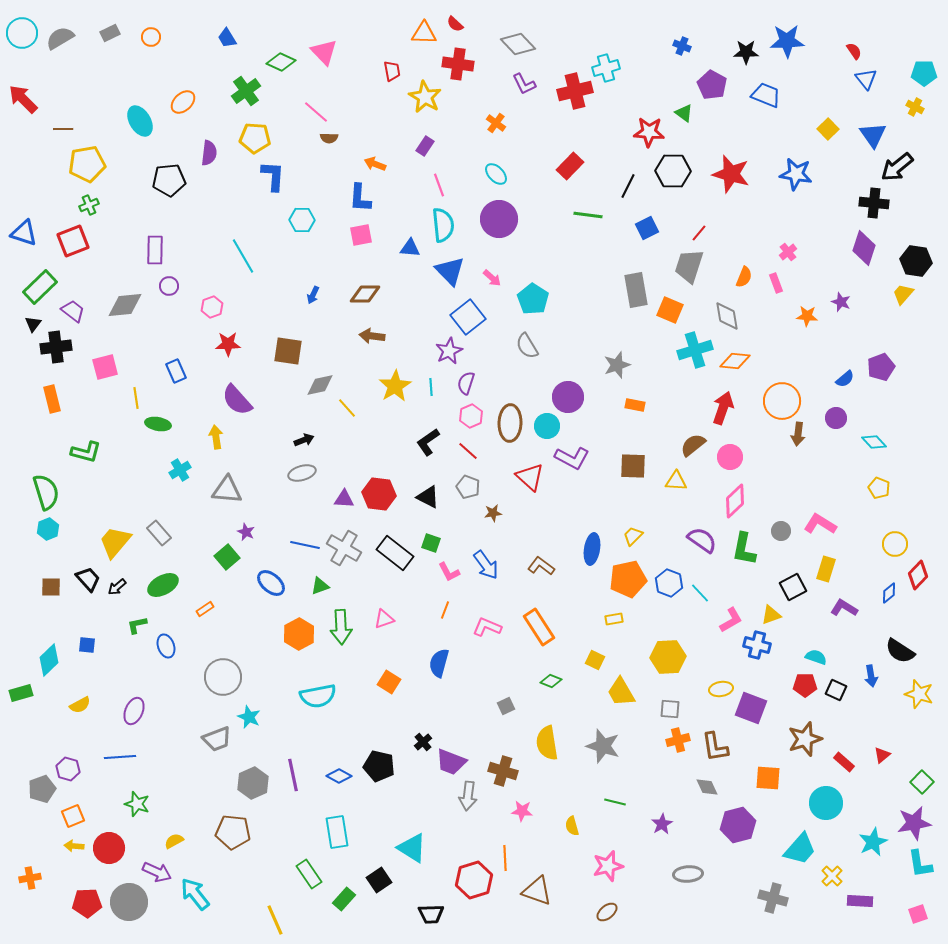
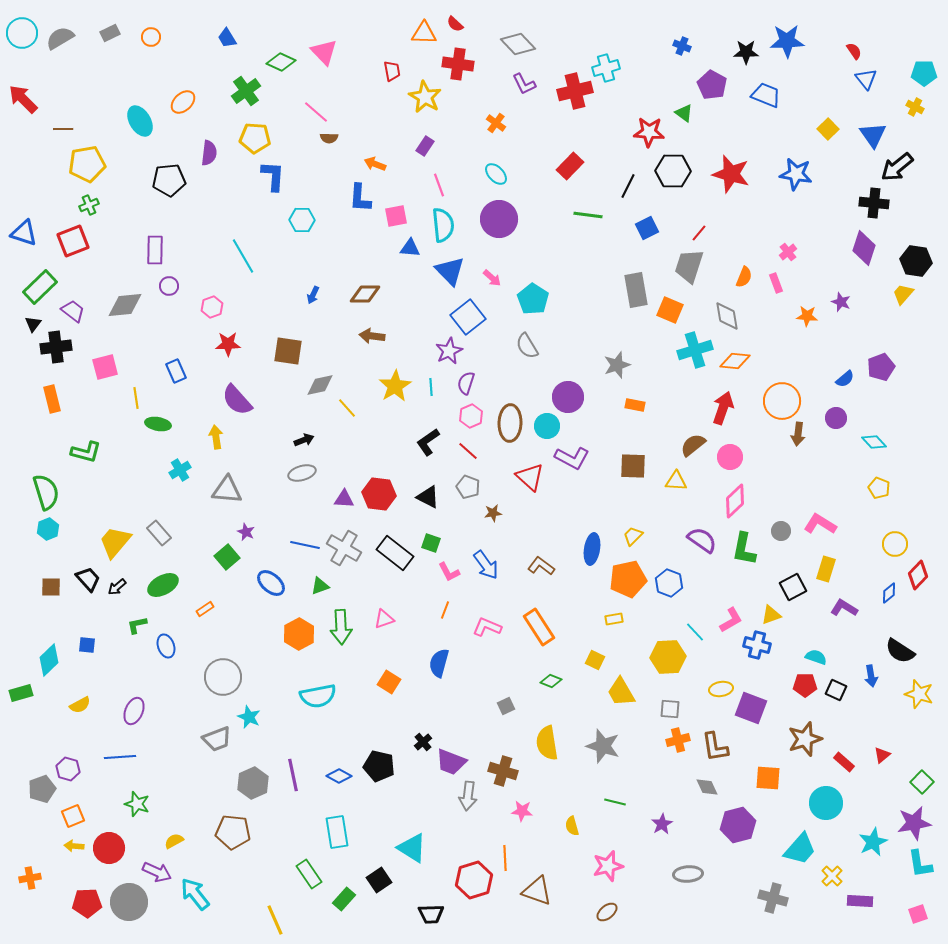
pink square at (361, 235): moved 35 px right, 19 px up
cyan line at (700, 593): moved 5 px left, 39 px down
